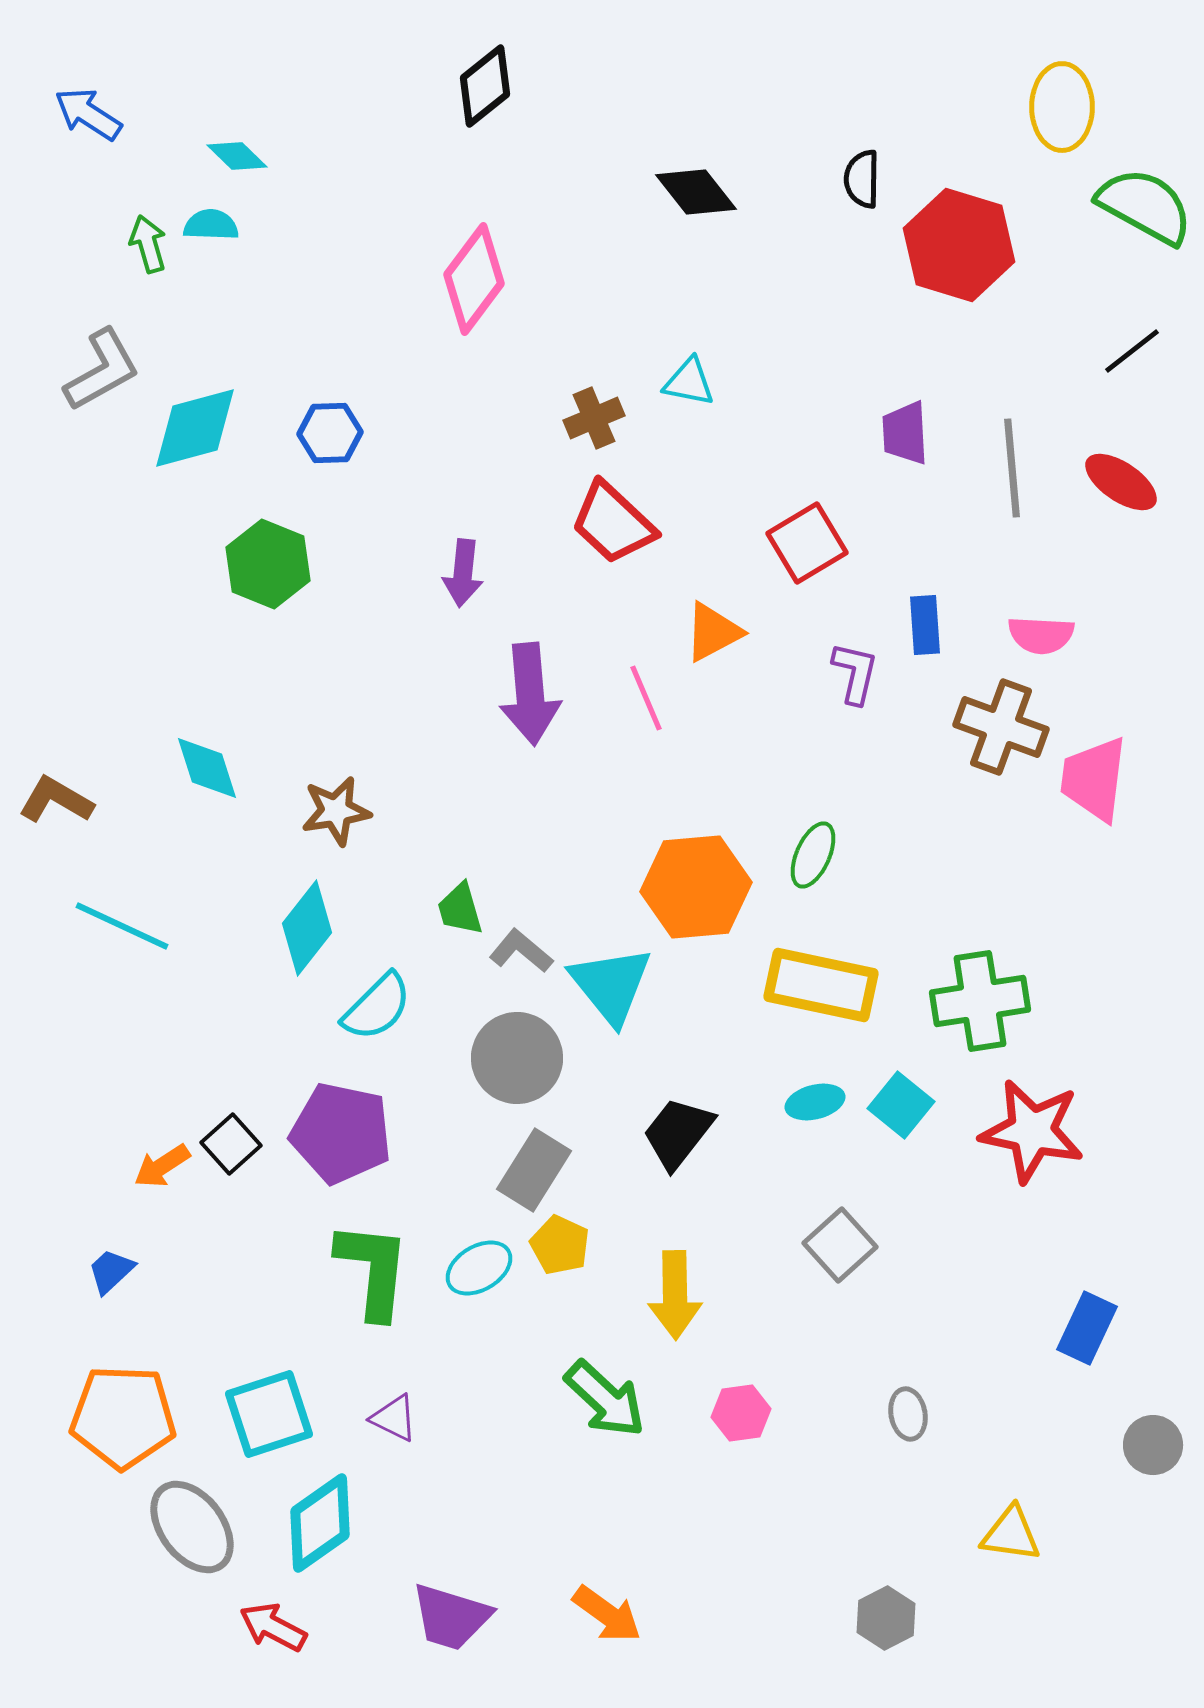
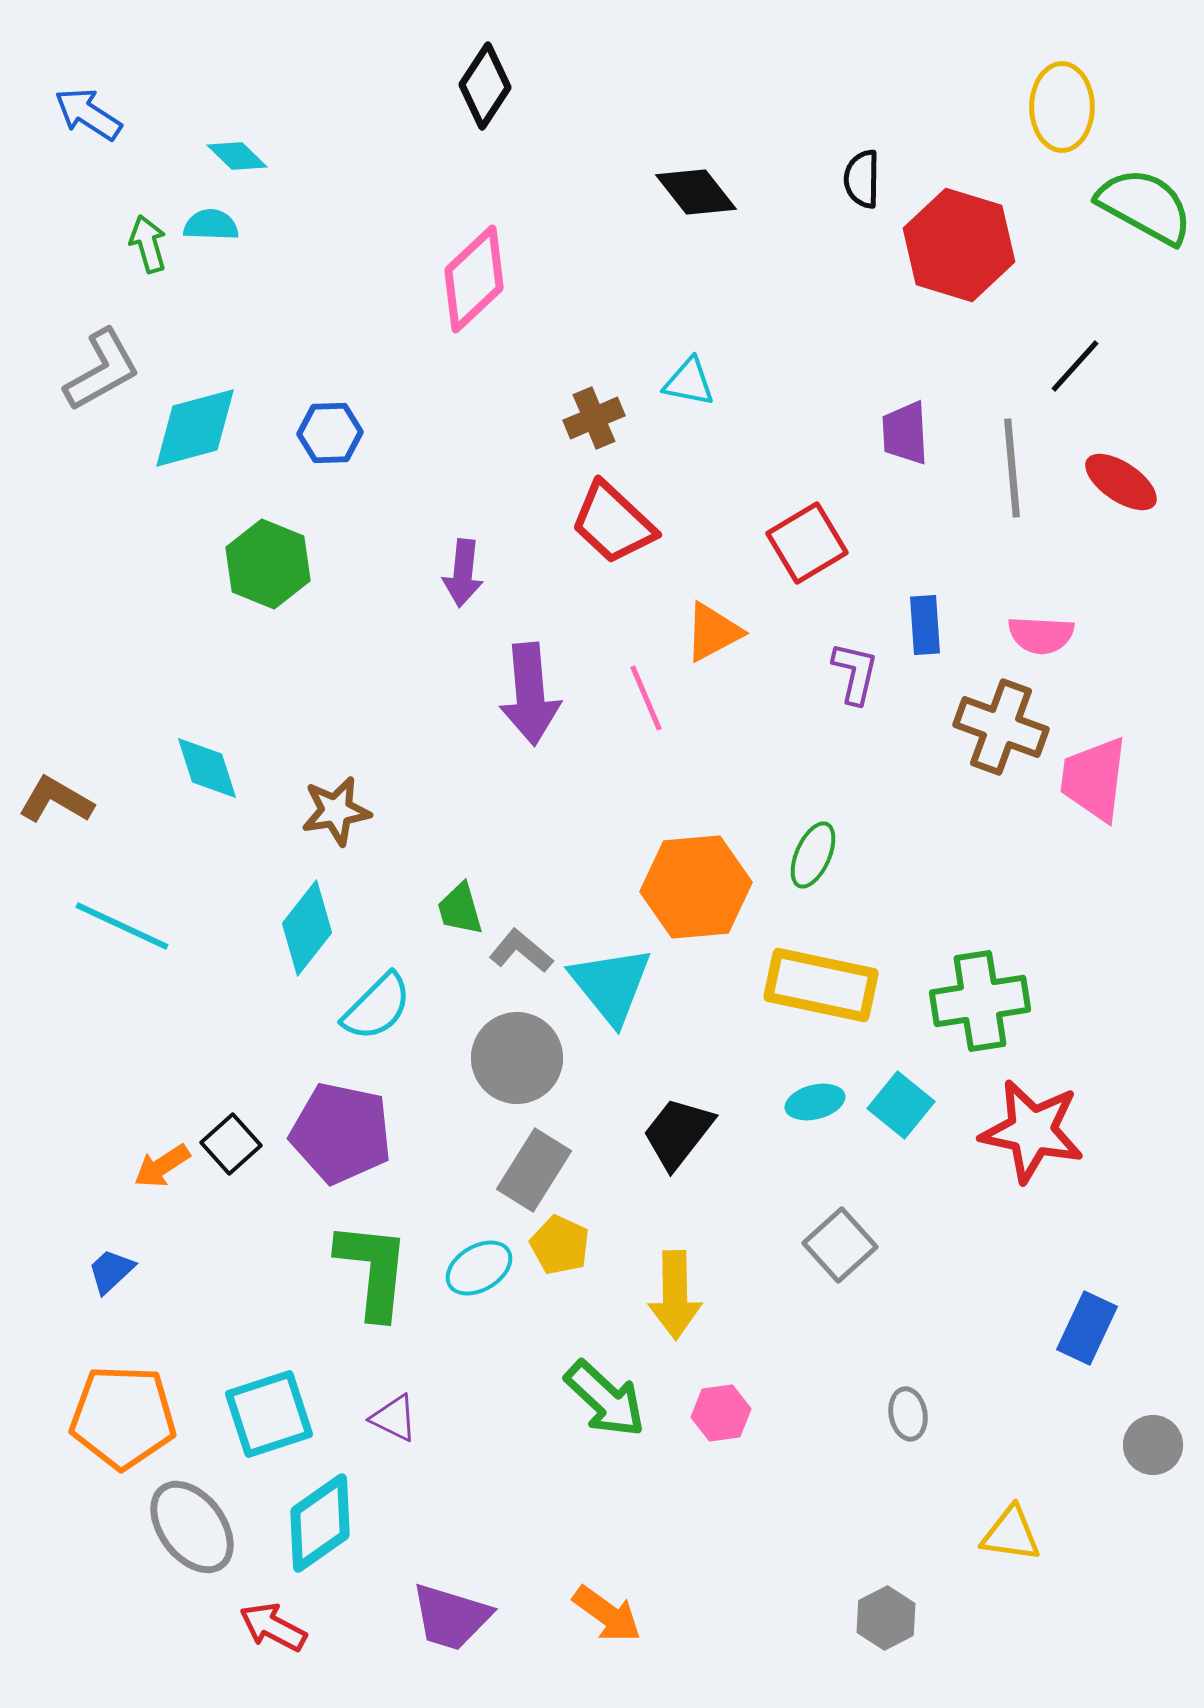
black diamond at (485, 86): rotated 18 degrees counterclockwise
pink diamond at (474, 279): rotated 10 degrees clockwise
black line at (1132, 351): moved 57 px left, 15 px down; rotated 10 degrees counterclockwise
pink hexagon at (741, 1413): moved 20 px left
